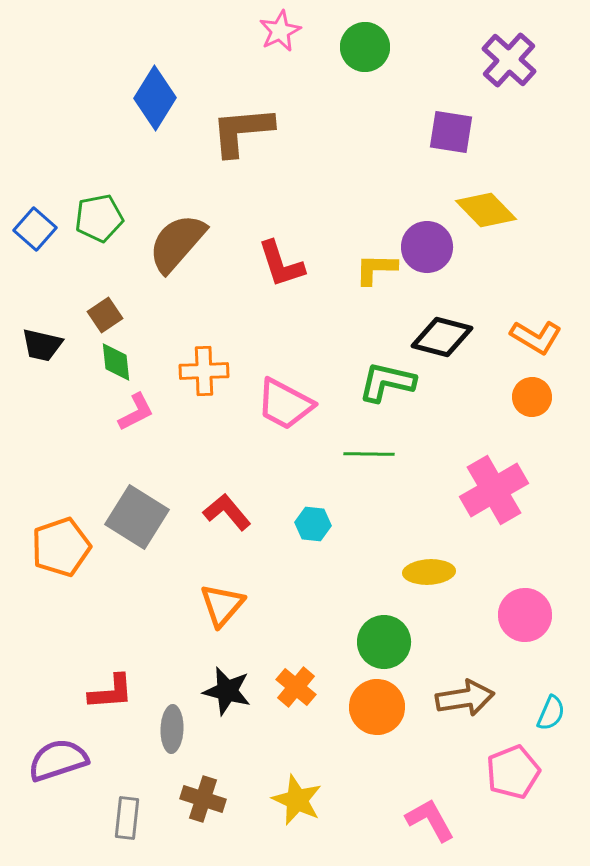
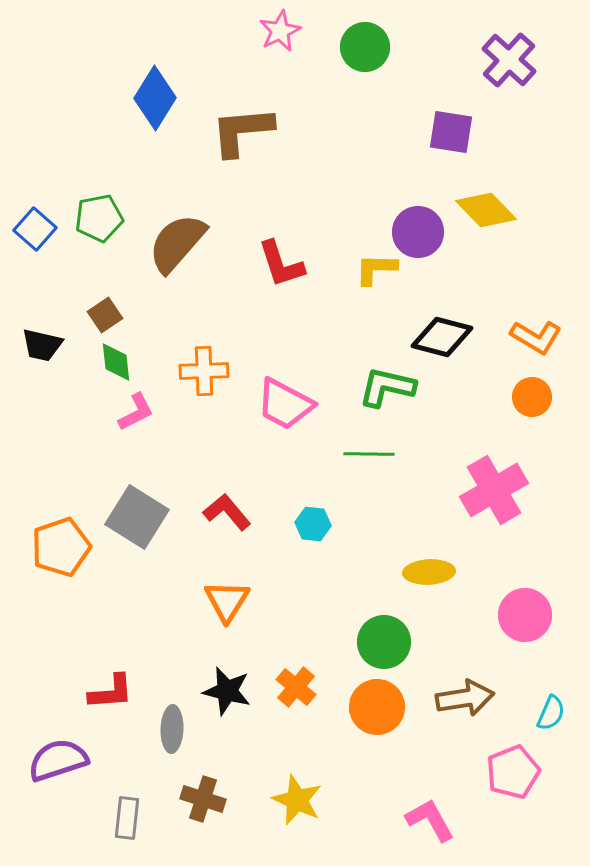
purple circle at (427, 247): moved 9 px left, 15 px up
green L-shape at (387, 382): moved 5 px down
orange triangle at (222, 605): moved 5 px right, 4 px up; rotated 9 degrees counterclockwise
